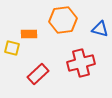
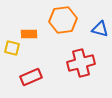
red rectangle: moved 7 px left, 3 px down; rotated 20 degrees clockwise
